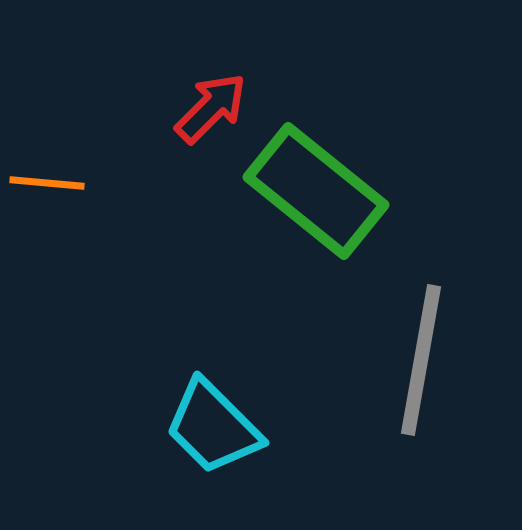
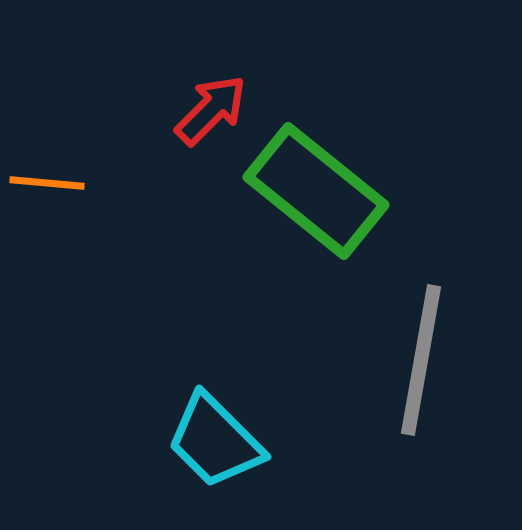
red arrow: moved 2 px down
cyan trapezoid: moved 2 px right, 14 px down
